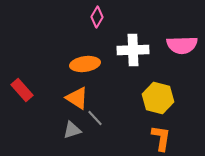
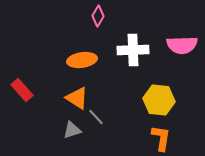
pink diamond: moved 1 px right, 1 px up
orange ellipse: moved 3 px left, 4 px up
yellow hexagon: moved 1 px right, 2 px down; rotated 8 degrees counterclockwise
gray line: moved 1 px right, 1 px up
